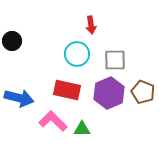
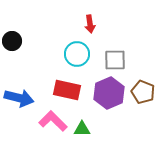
red arrow: moved 1 px left, 1 px up
